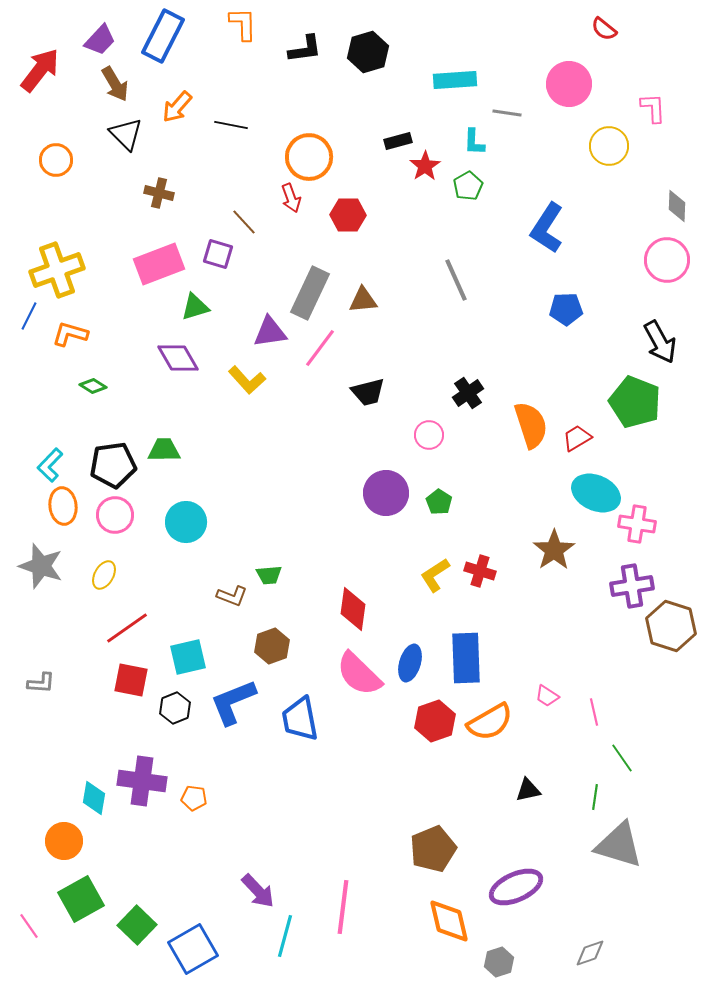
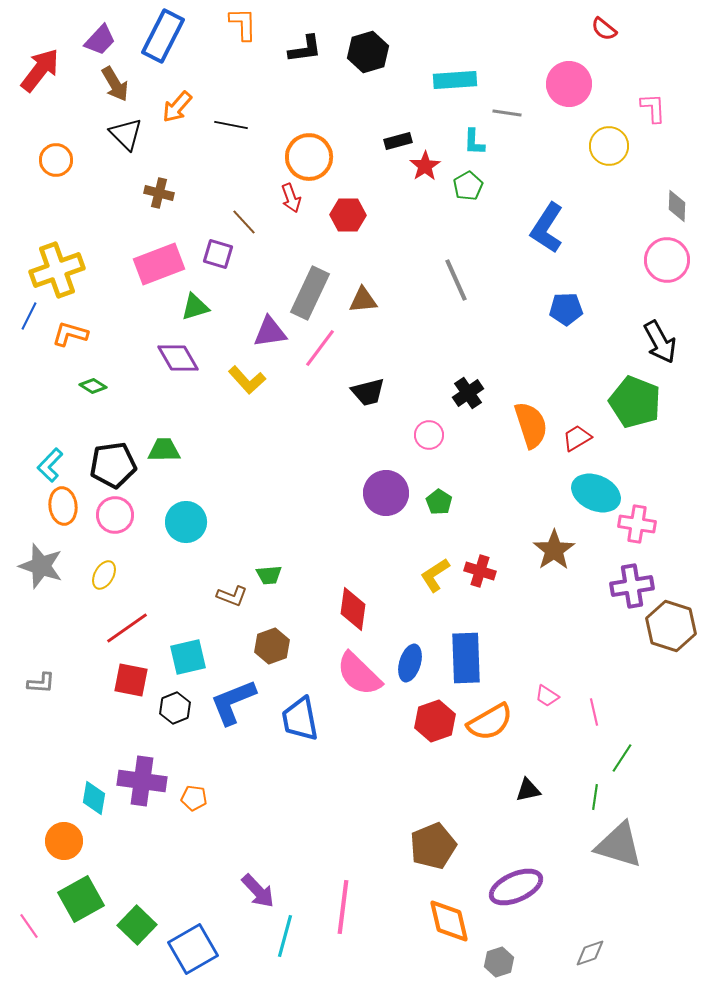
green line at (622, 758): rotated 68 degrees clockwise
brown pentagon at (433, 849): moved 3 px up
